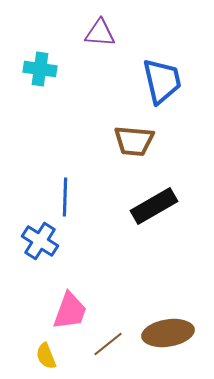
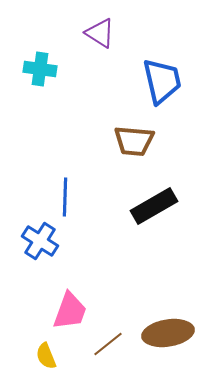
purple triangle: rotated 28 degrees clockwise
